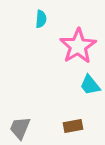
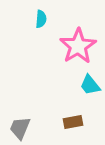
brown rectangle: moved 4 px up
